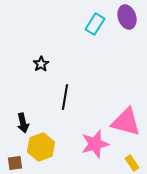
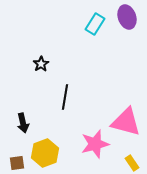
yellow hexagon: moved 4 px right, 6 px down
brown square: moved 2 px right
